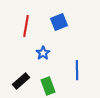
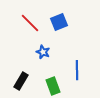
red line: moved 4 px right, 3 px up; rotated 55 degrees counterclockwise
blue star: moved 1 px up; rotated 16 degrees counterclockwise
black rectangle: rotated 18 degrees counterclockwise
green rectangle: moved 5 px right
